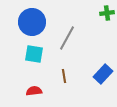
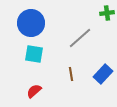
blue circle: moved 1 px left, 1 px down
gray line: moved 13 px right; rotated 20 degrees clockwise
brown line: moved 7 px right, 2 px up
red semicircle: rotated 35 degrees counterclockwise
